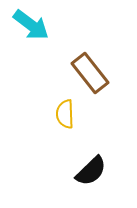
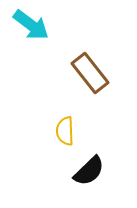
yellow semicircle: moved 17 px down
black semicircle: moved 2 px left
